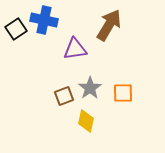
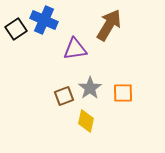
blue cross: rotated 12 degrees clockwise
